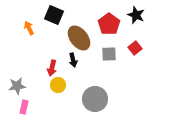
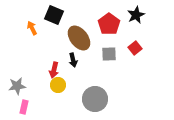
black star: rotated 24 degrees clockwise
orange arrow: moved 3 px right
red arrow: moved 2 px right, 2 px down
